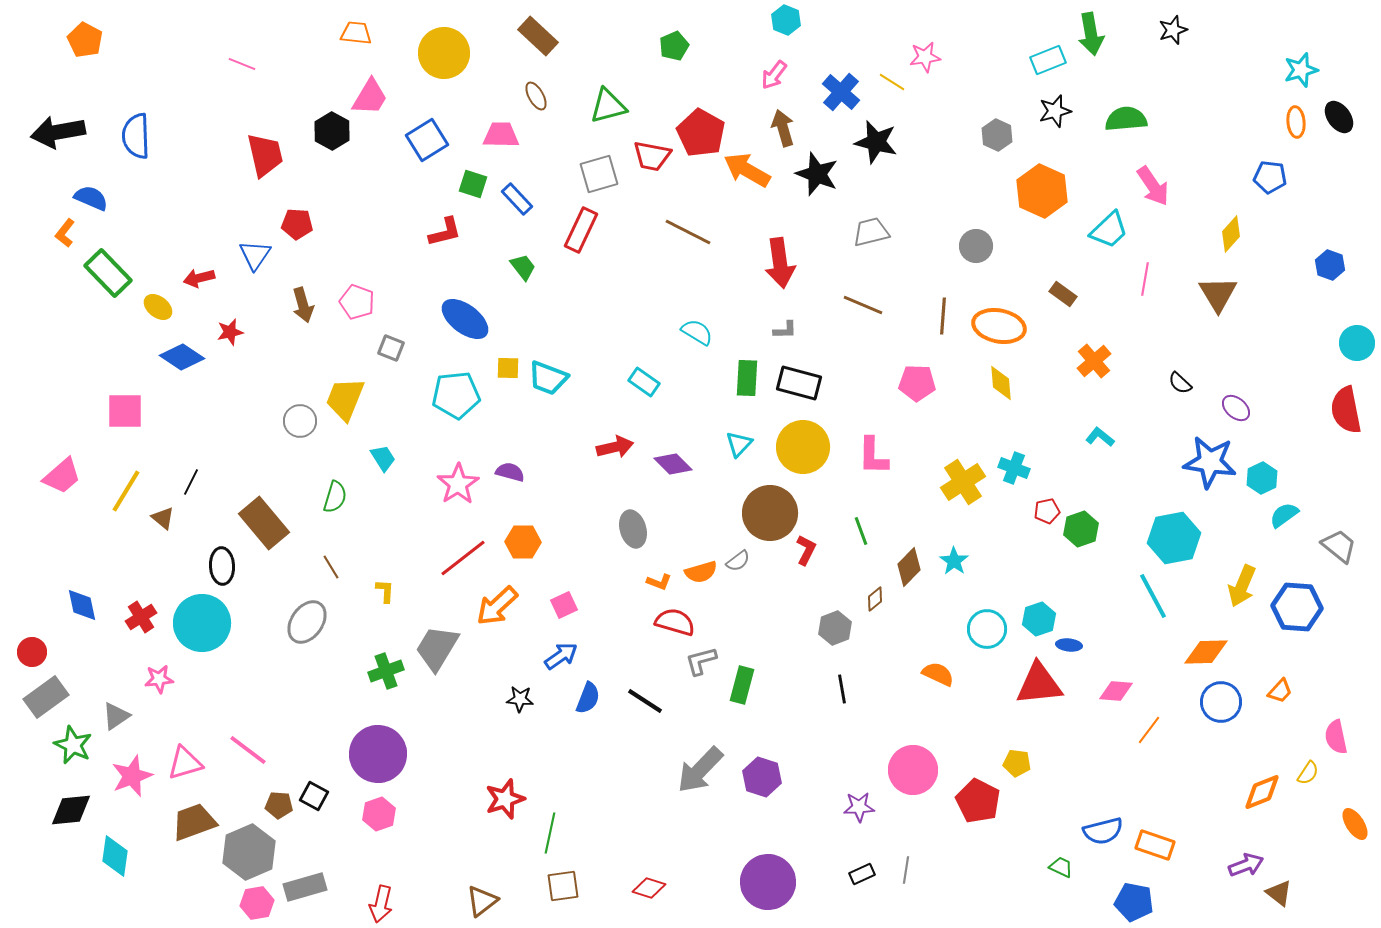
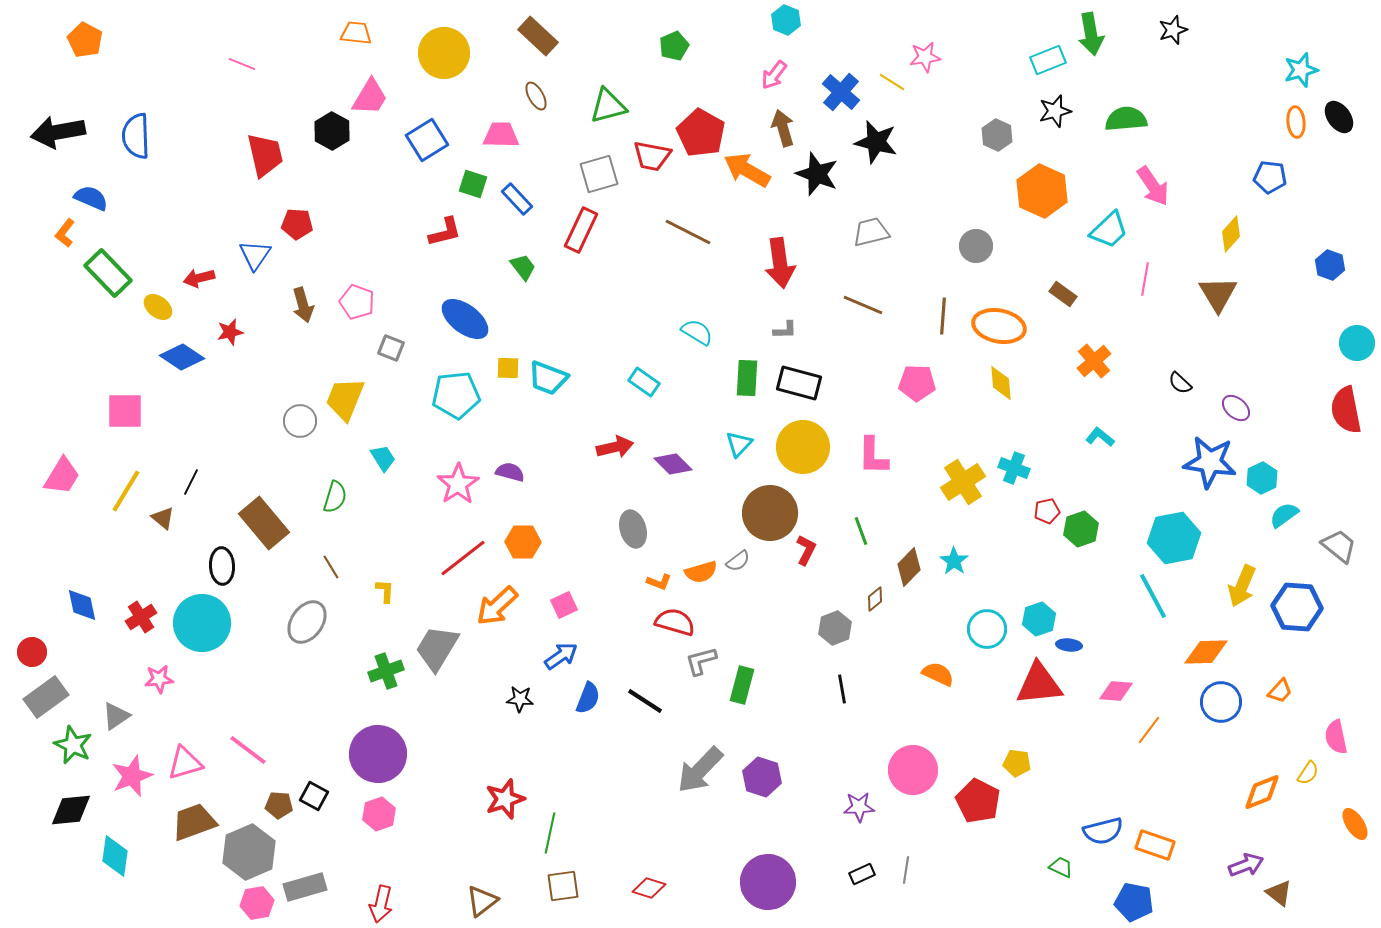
pink trapezoid at (62, 476): rotated 18 degrees counterclockwise
